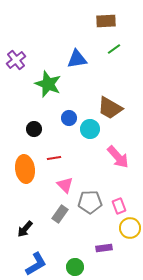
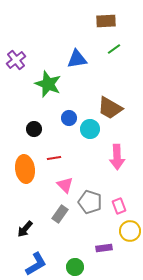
pink arrow: moved 1 px left; rotated 40 degrees clockwise
gray pentagon: rotated 20 degrees clockwise
yellow circle: moved 3 px down
